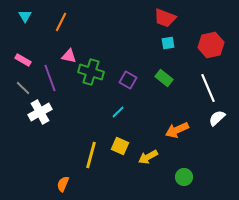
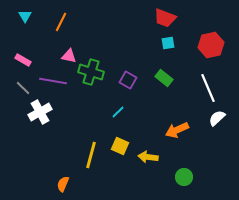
purple line: moved 3 px right, 3 px down; rotated 60 degrees counterclockwise
yellow arrow: rotated 36 degrees clockwise
